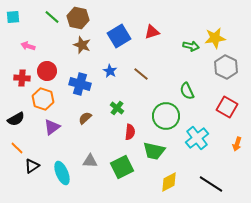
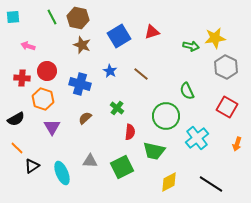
green line: rotated 21 degrees clockwise
purple triangle: rotated 24 degrees counterclockwise
